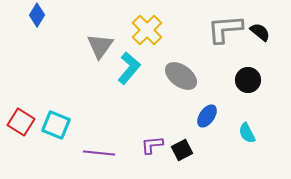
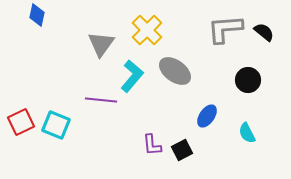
blue diamond: rotated 20 degrees counterclockwise
black semicircle: moved 4 px right
gray triangle: moved 1 px right, 2 px up
cyan L-shape: moved 3 px right, 8 px down
gray ellipse: moved 6 px left, 5 px up
red square: rotated 32 degrees clockwise
purple L-shape: rotated 90 degrees counterclockwise
purple line: moved 2 px right, 53 px up
